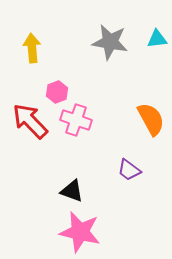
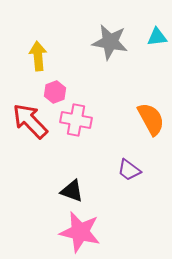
cyan triangle: moved 2 px up
yellow arrow: moved 6 px right, 8 px down
pink hexagon: moved 2 px left
pink cross: rotated 8 degrees counterclockwise
